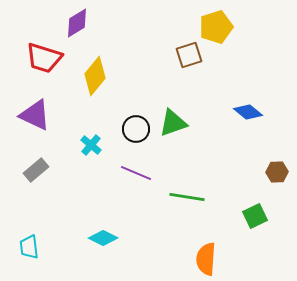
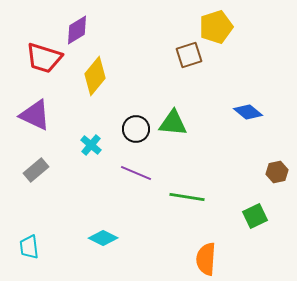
purple diamond: moved 7 px down
green triangle: rotated 24 degrees clockwise
brown hexagon: rotated 10 degrees counterclockwise
